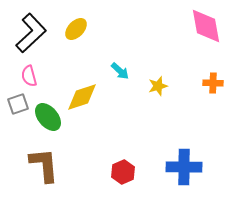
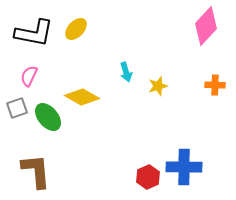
pink diamond: rotated 54 degrees clockwise
black L-shape: moved 3 px right; rotated 54 degrees clockwise
cyan arrow: moved 6 px right, 1 px down; rotated 30 degrees clockwise
pink semicircle: rotated 40 degrees clockwise
orange cross: moved 2 px right, 2 px down
yellow diamond: rotated 48 degrees clockwise
gray square: moved 1 px left, 4 px down
brown L-shape: moved 8 px left, 6 px down
red hexagon: moved 25 px right, 5 px down
